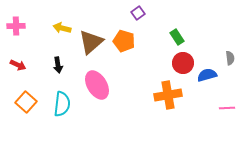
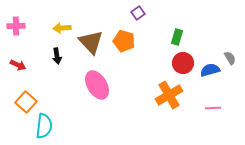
yellow arrow: rotated 18 degrees counterclockwise
green rectangle: rotated 49 degrees clockwise
brown triangle: rotated 32 degrees counterclockwise
gray semicircle: rotated 24 degrees counterclockwise
black arrow: moved 1 px left, 9 px up
blue semicircle: moved 3 px right, 5 px up
orange cross: moved 1 px right; rotated 20 degrees counterclockwise
cyan semicircle: moved 18 px left, 22 px down
pink line: moved 14 px left
